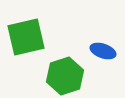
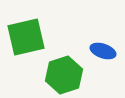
green hexagon: moved 1 px left, 1 px up
